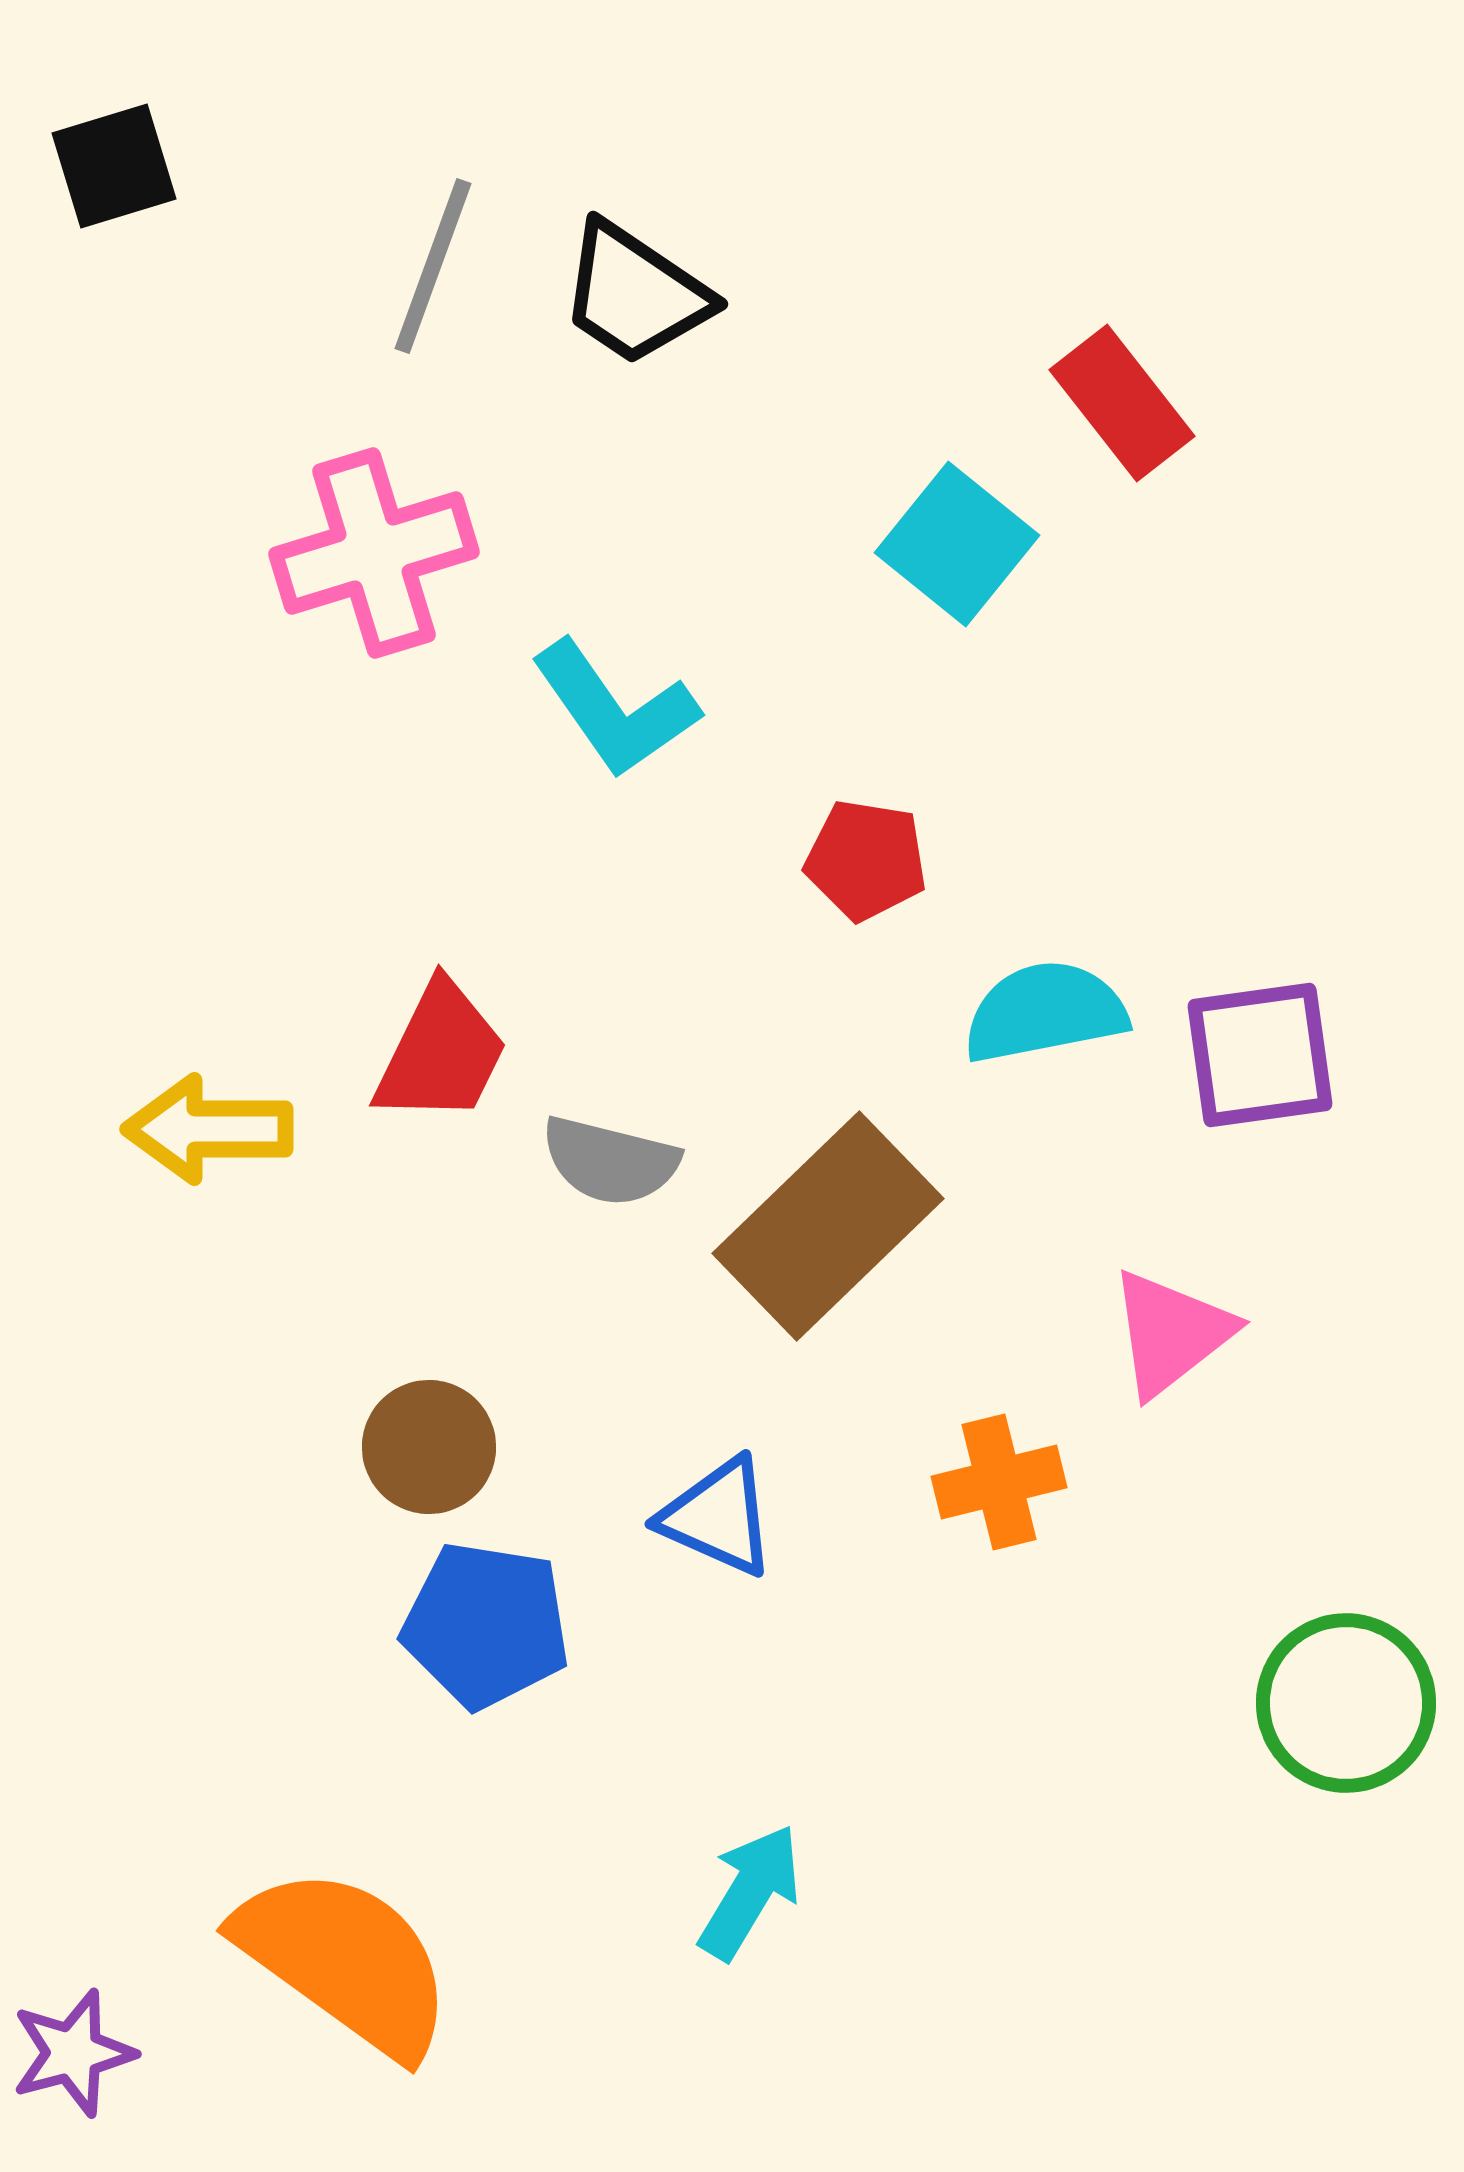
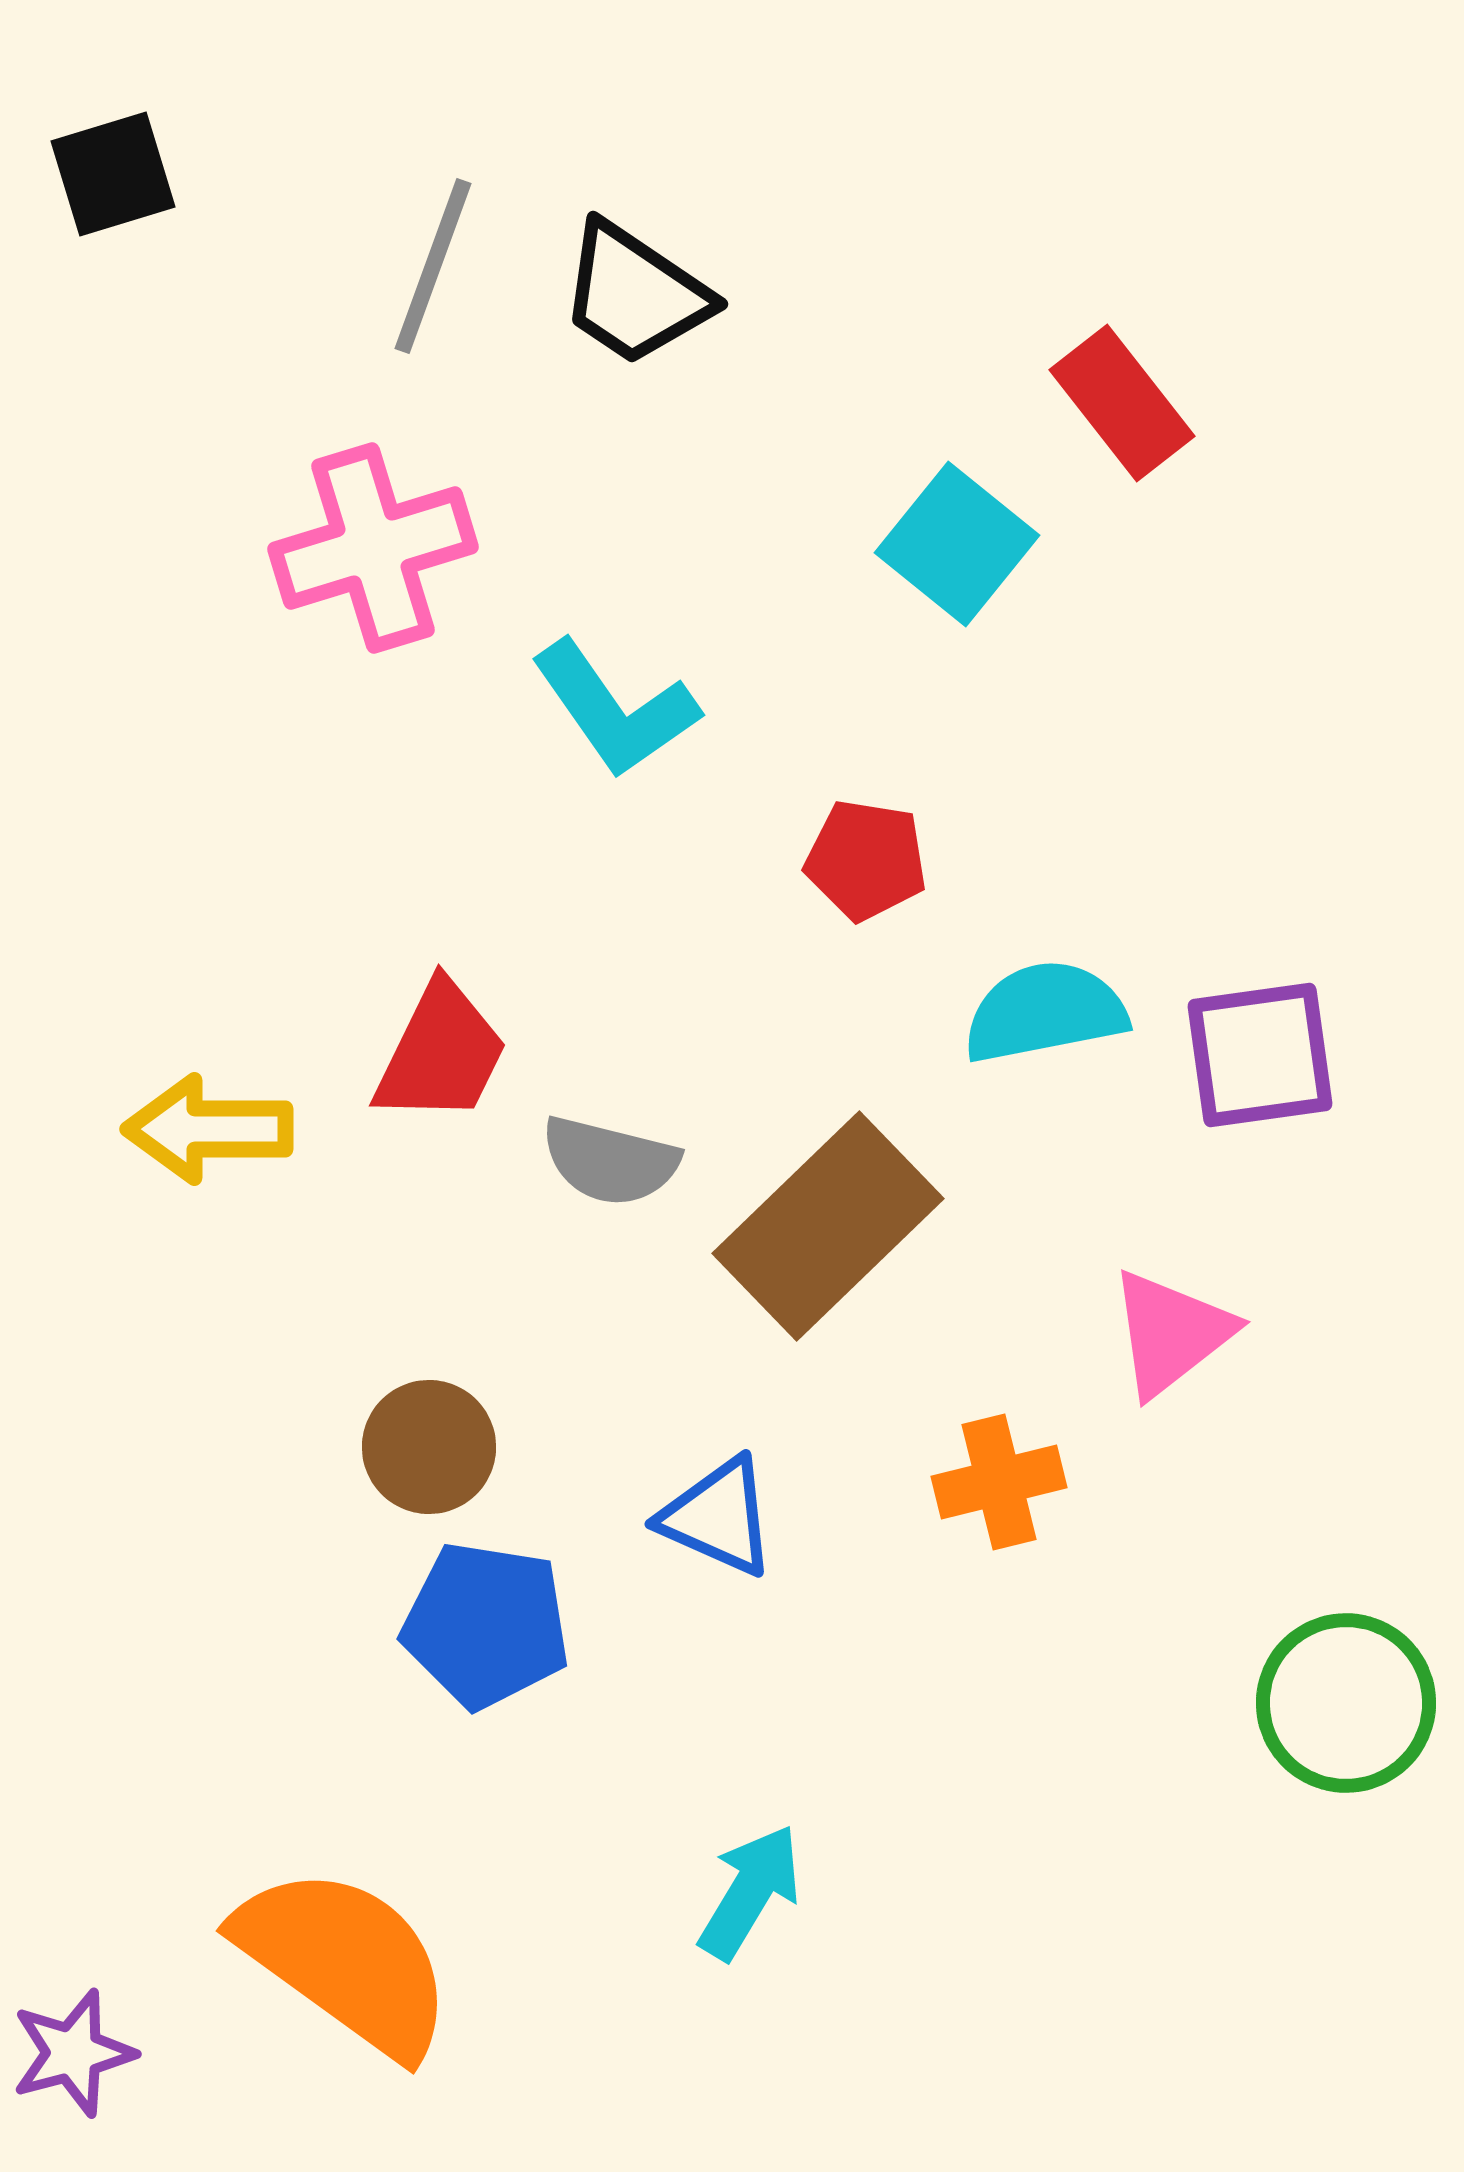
black square: moved 1 px left, 8 px down
pink cross: moved 1 px left, 5 px up
